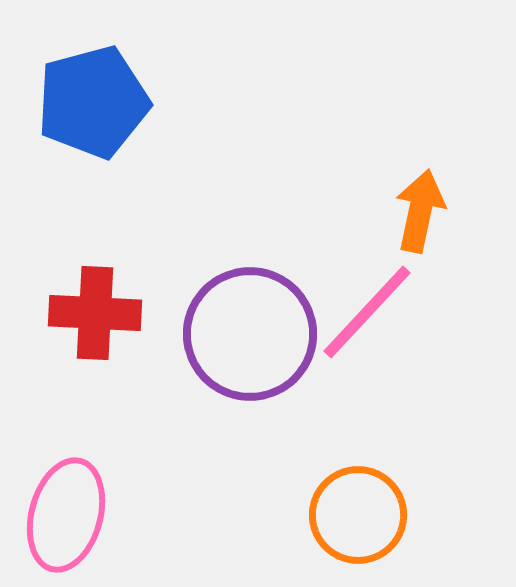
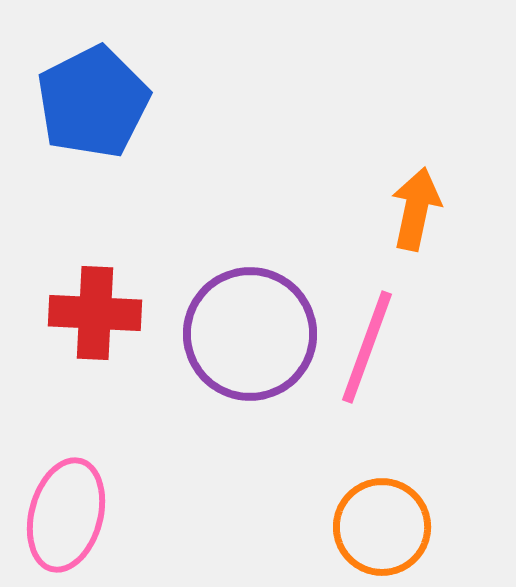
blue pentagon: rotated 12 degrees counterclockwise
orange arrow: moved 4 px left, 2 px up
pink line: moved 35 px down; rotated 23 degrees counterclockwise
orange circle: moved 24 px right, 12 px down
